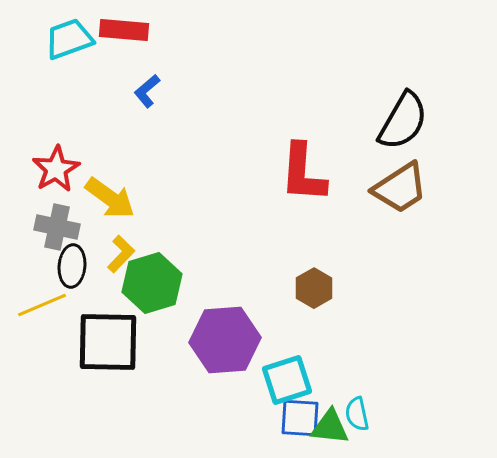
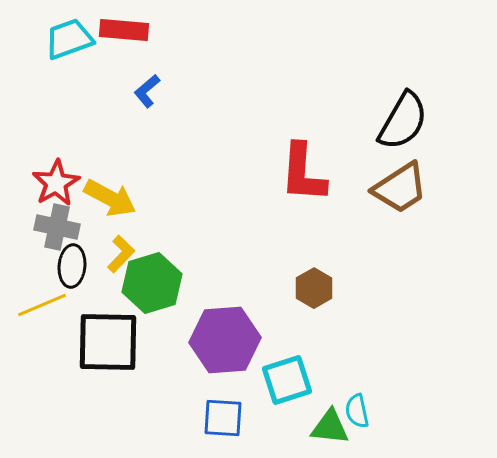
red star: moved 14 px down
yellow arrow: rotated 8 degrees counterclockwise
cyan semicircle: moved 3 px up
blue square: moved 77 px left
